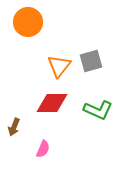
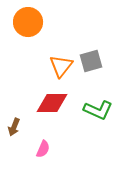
orange triangle: moved 2 px right
